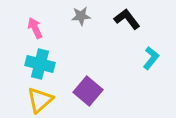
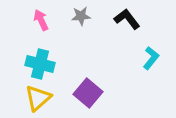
pink arrow: moved 6 px right, 8 px up
purple square: moved 2 px down
yellow triangle: moved 2 px left, 2 px up
